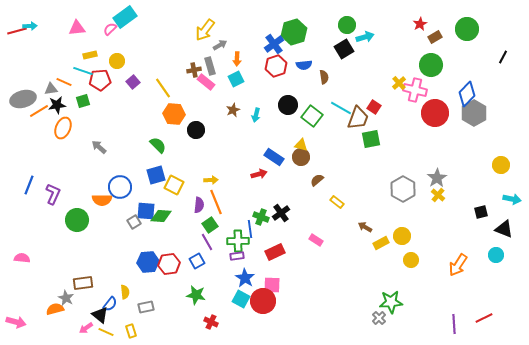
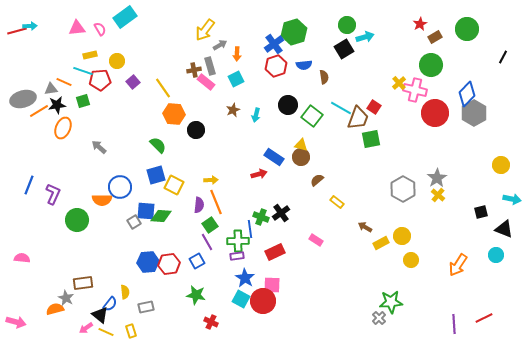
pink semicircle at (110, 29): moved 10 px left; rotated 104 degrees clockwise
orange arrow at (237, 59): moved 5 px up
